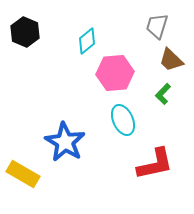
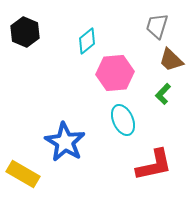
red L-shape: moved 1 px left, 1 px down
